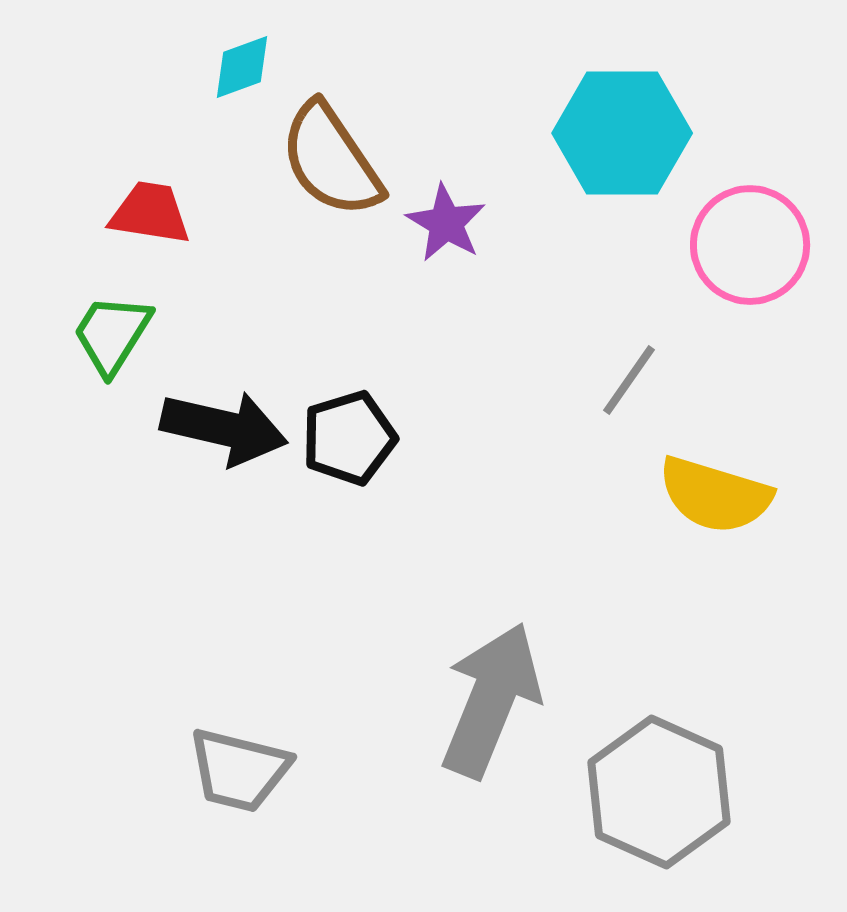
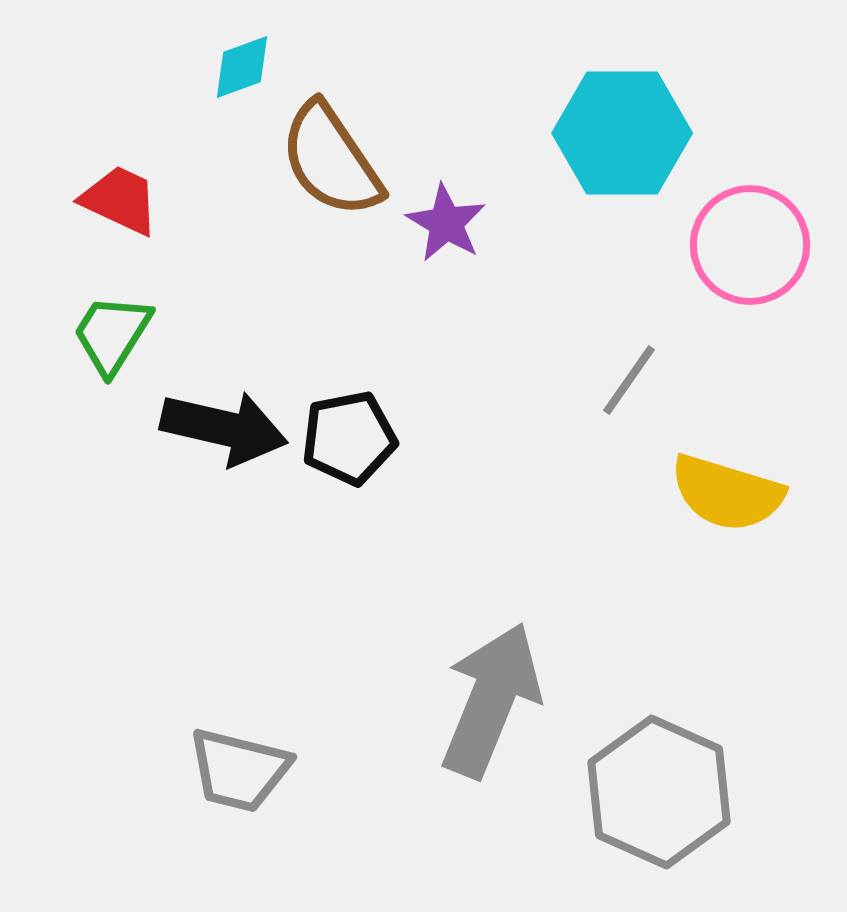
red trapezoid: moved 30 px left, 13 px up; rotated 16 degrees clockwise
black pentagon: rotated 6 degrees clockwise
yellow semicircle: moved 12 px right, 2 px up
